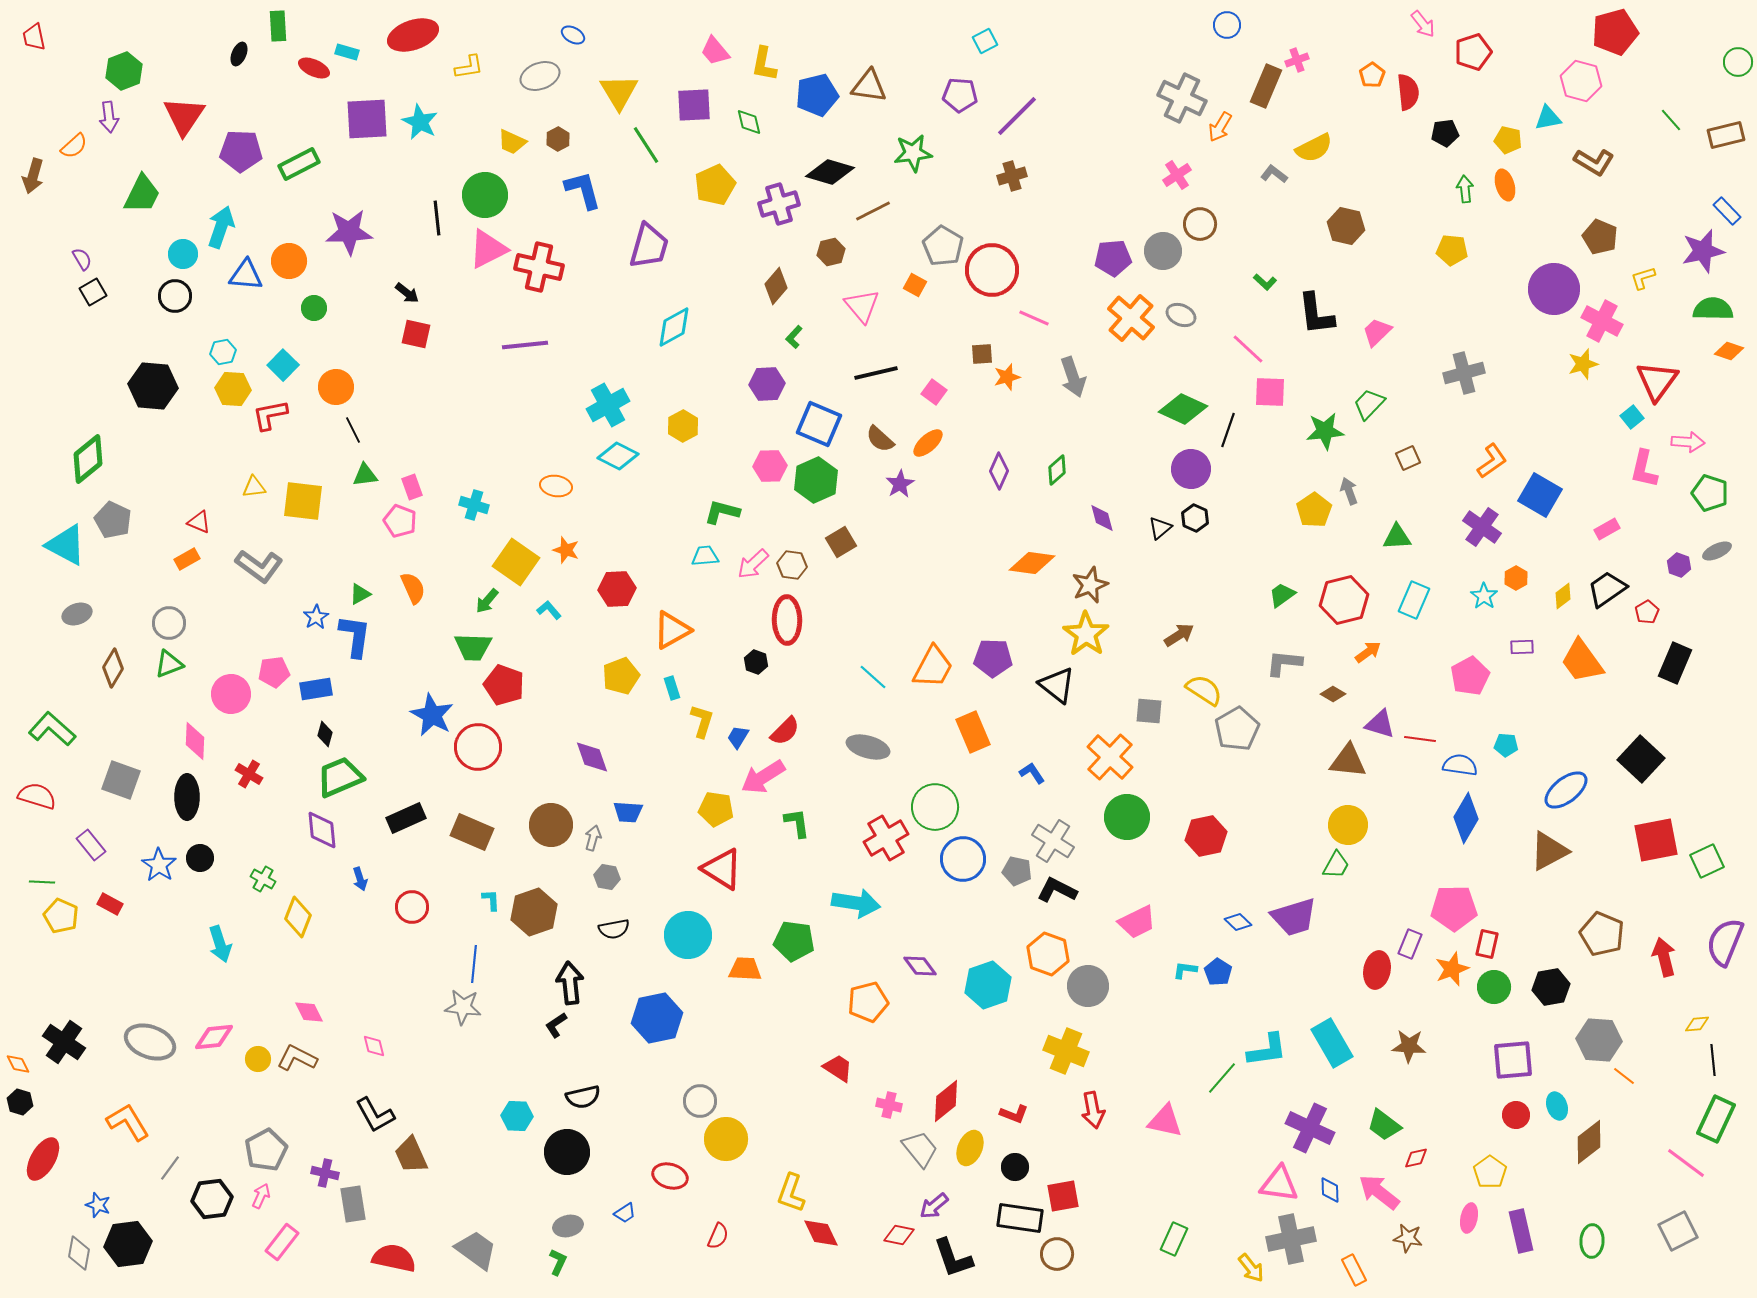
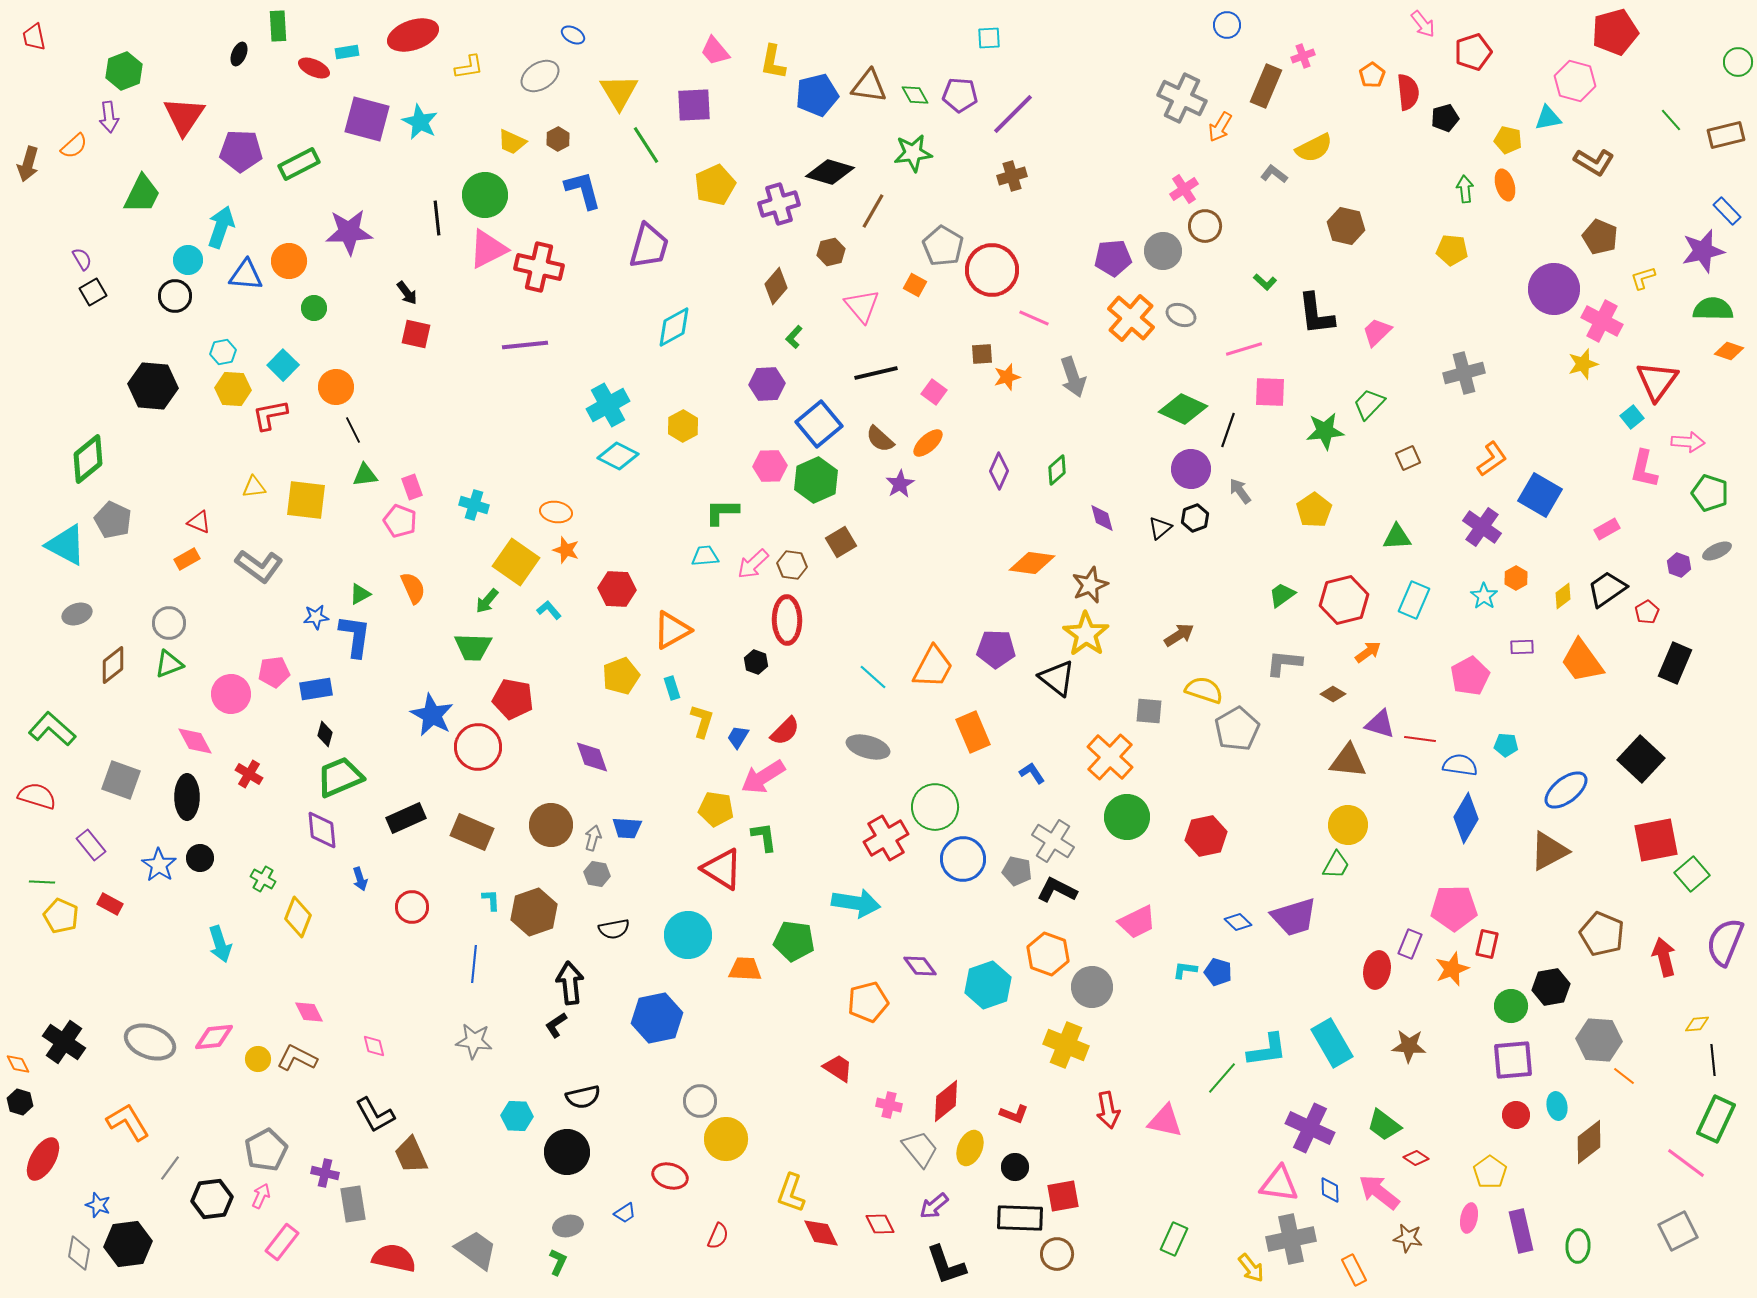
cyan square at (985, 41): moved 4 px right, 3 px up; rotated 25 degrees clockwise
cyan rectangle at (347, 52): rotated 25 degrees counterclockwise
pink cross at (1297, 60): moved 6 px right, 4 px up
yellow L-shape at (764, 64): moved 9 px right, 2 px up
gray ellipse at (540, 76): rotated 12 degrees counterclockwise
pink hexagon at (1581, 81): moved 6 px left
purple line at (1017, 116): moved 4 px left, 2 px up
purple square at (367, 119): rotated 18 degrees clockwise
green diamond at (749, 122): moved 166 px right, 27 px up; rotated 16 degrees counterclockwise
black pentagon at (1445, 133): moved 15 px up; rotated 8 degrees counterclockwise
pink cross at (1177, 175): moved 7 px right, 14 px down
brown arrow at (33, 176): moved 5 px left, 12 px up
brown line at (873, 211): rotated 33 degrees counterclockwise
brown circle at (1200, 224): moved 5 px right, 2 px down
cyan circle at (183, 254): moved 5 px right, 6 px down
black arrow at (407, 293): rotated 15 degrees clockwise
pink line at (1248, 349): moved 4 px left; rotated 60 degrees counterclockwise
blue square at (819, 424): rotated 27 degrees clockwise
orange L-shape at (1492, 461): moved 2 px up
orange ellipse at (556, 486): moved 26 px down
gray arrow at (1349, 491): moved 109 px left; rotated 16 degrees counterclockwise
yellow square at (303, 501): moved 3 px right, 1 px up
green L-shape at (722, 512): rotated 15 degrees counterclockwise
black hexagon at (1195, 518): rotated 16 degrees clockwise
red hexagon at (617, 589): rotated 6 degrees clockwise
blue star at (316, 617): rotated 25 degrees clockwise
purple pentagon at (993, 658): moved 3 px right, 9 px up
brown diamond at (113, 668): moved 3 px up; rotated 21 degrees clockwise
red pentagon at (504, 685): moved 9 px right, 14 px down; rotated 9 degrees counterclockwise
black triangle at (1057, 685): moved 7 px up
yellow semicircle at (1204, 690): rotated 15 degrees counterclockwise
pink diamond at (195, 741): rotated 30 degrees counterclockwise
blue trapezoid at (628, 812): moved 1 px left, 16 px down
green L-shape at (797, 823): moved 33 px left, 14 px down
green square at (1707, 861): moved 15 px left, 13 px down; rotated 16 degrees counterclockwise
gray hexagon at (607, 877): moved 10 px left, 3 px up
blue pentagon at (1218, 972): rotated 16 degrees counterclockwise
gray circle at (1088, 986): moved 4 px right, 1 px down
green circle at (1494, 987): moved 17 px right, 19 px down
gray star at (463, 1007): moved 11 px right, 34 px down
yellow cross at (1066, 1051): moved 6 px up
cyan ellipse at (1557, 1106): rotated 8 degrees clockwise
red arrow at (1093, 1110): moved 15 px right
red diamond at (1416, 1158): rotated 45 degrees clockwise
black rectangle at (1020, 1218): rotated 6 degrees counterclockwise
red diamond at (899, 1235): moved 19 px left, 11 px up; rotated 52 degrees clockwise
green ellipse at (1592, 1241): moved 14 px left, 5 px down
black L-shape at (953, 1258): moved 7 px left, 7 px down
